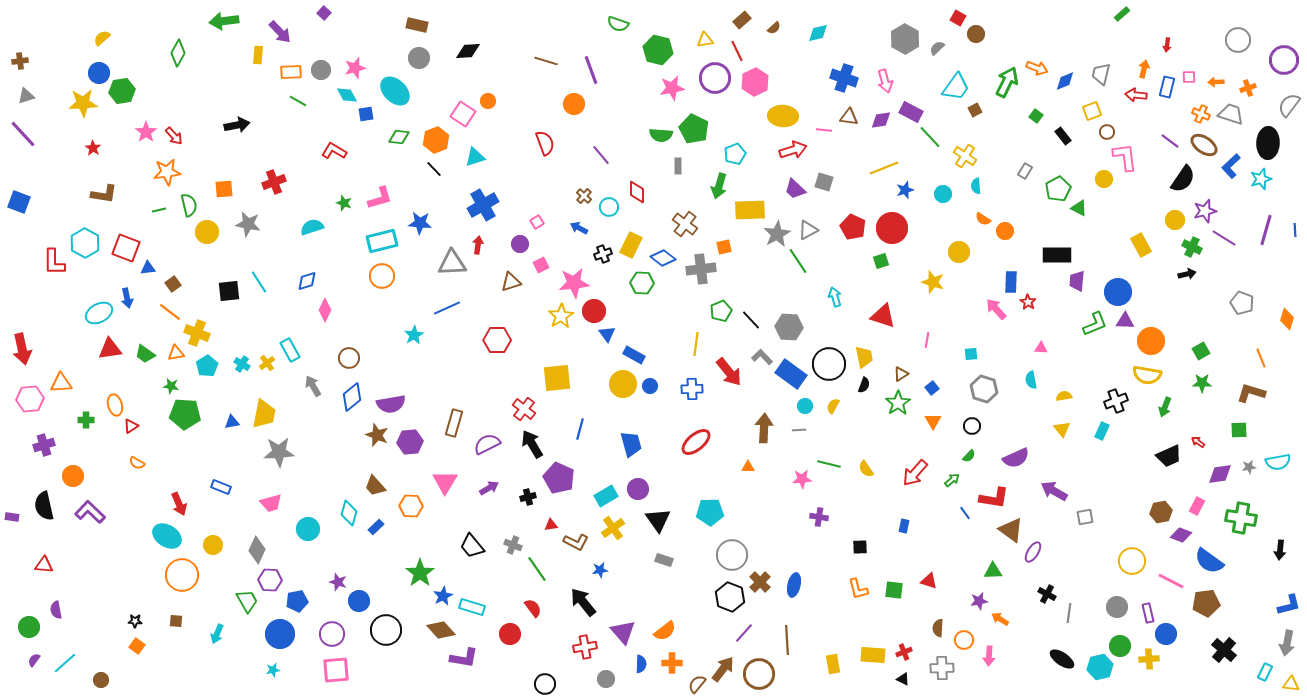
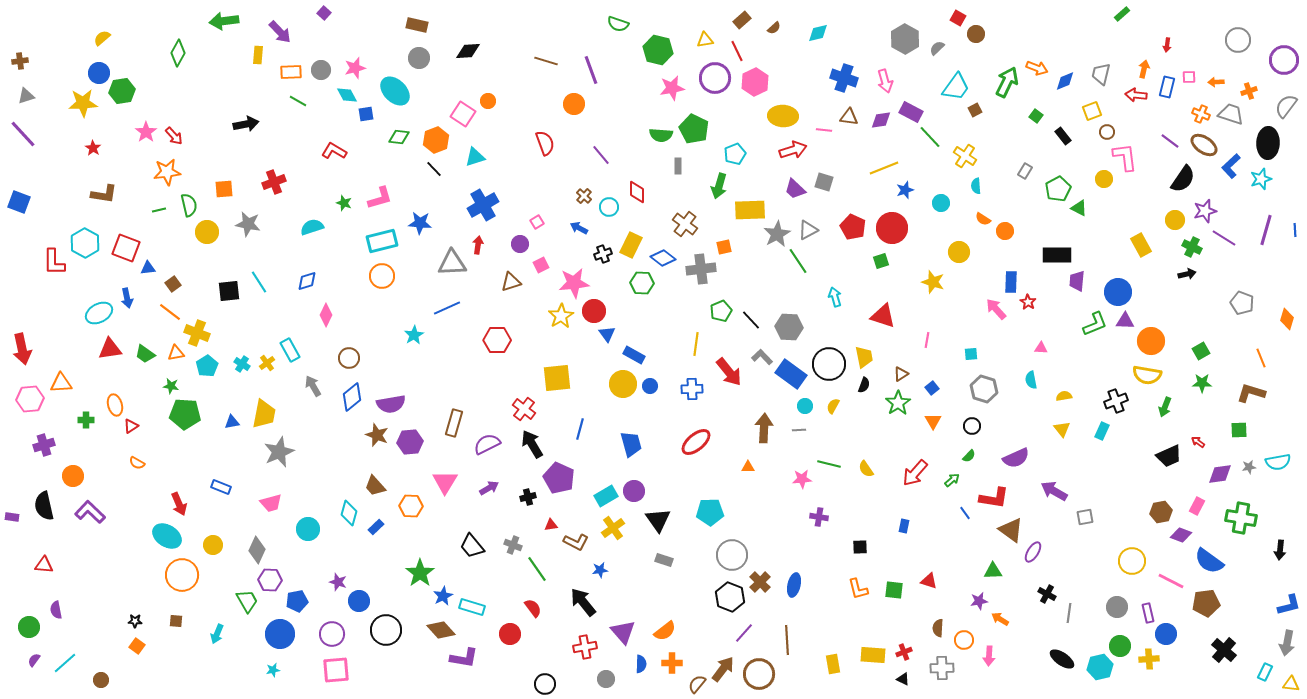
orange cross at (1248, 88): moved 1 px right, 3 px down
gray semicircle at (1289, 105): moved 3 px left, 1 px down
black arrow at (237, 125): moved 9 px right, 1 px up
cyan circle at (943, 194): moved 2 px left, 9 px down
pink diamond at (325, 310): moved 1 px right, 5 px down
gray star at (279, 452): rotated 20 degrees counterclockwise
purple circle at (638, 489): moved 4 px left, 2 px down
